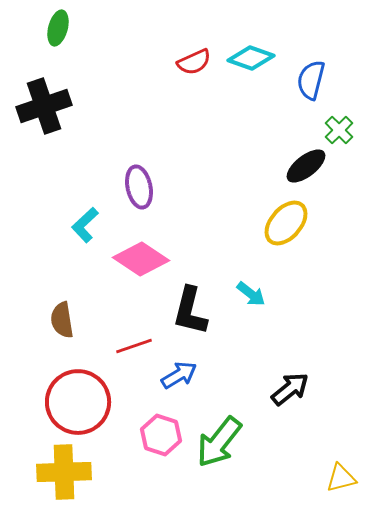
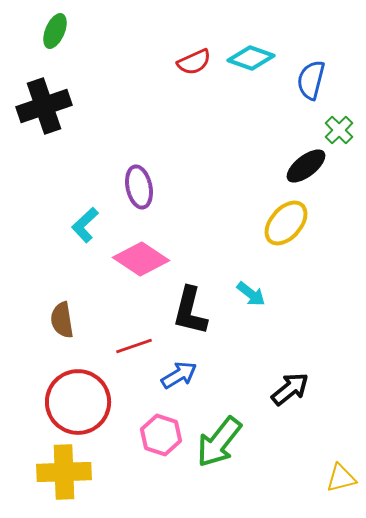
green ellipse: moved 3 px left, 3 px down; rotated 8 degrees clockwise
